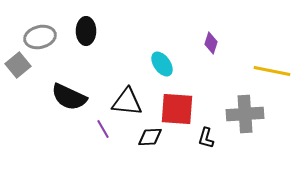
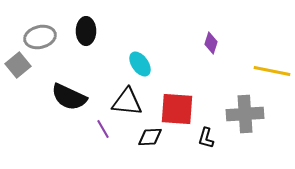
cyan ellipse: moved 22 px left
